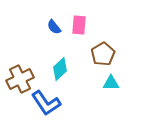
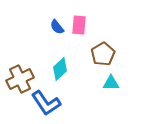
blue semicircle: moved 3 px right
